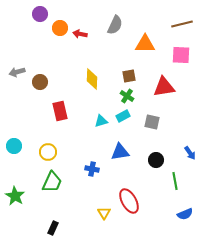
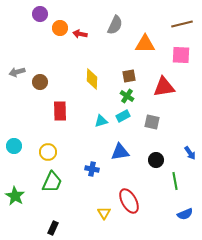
red rectangle: rotated 12 degrees clockwise
